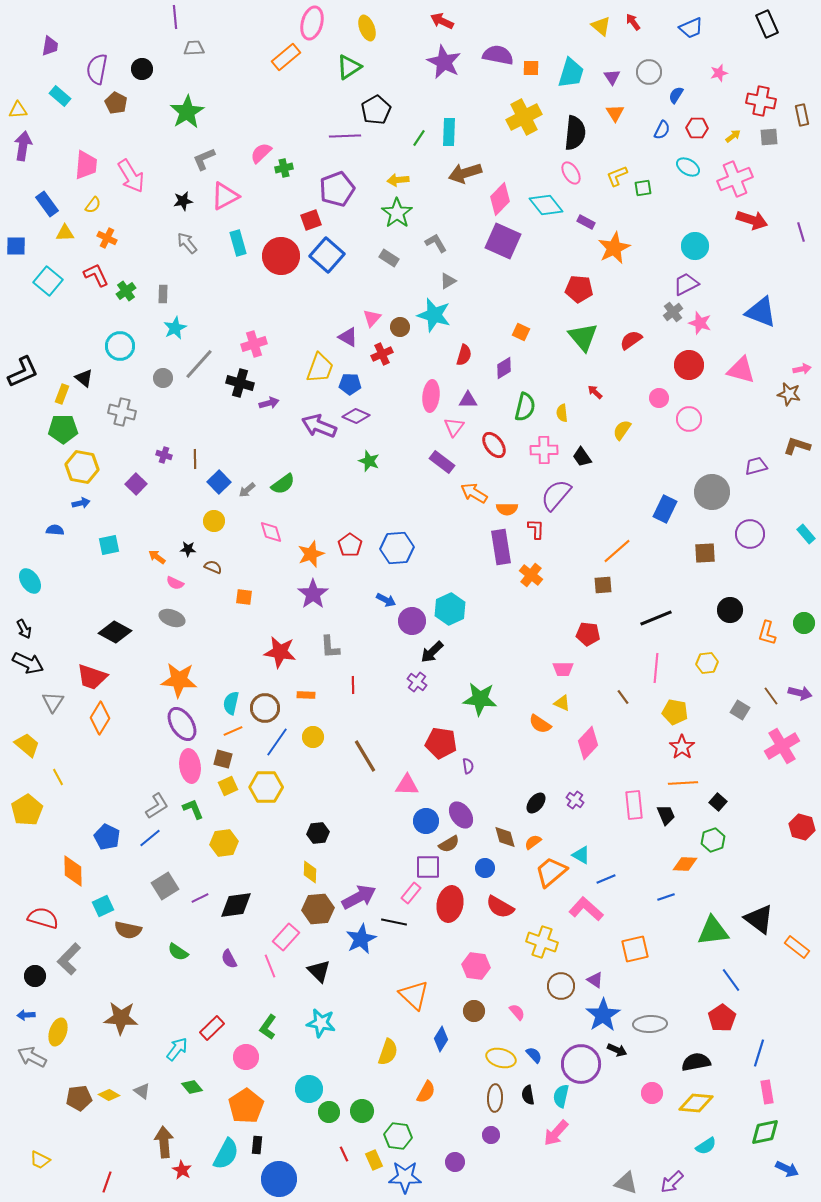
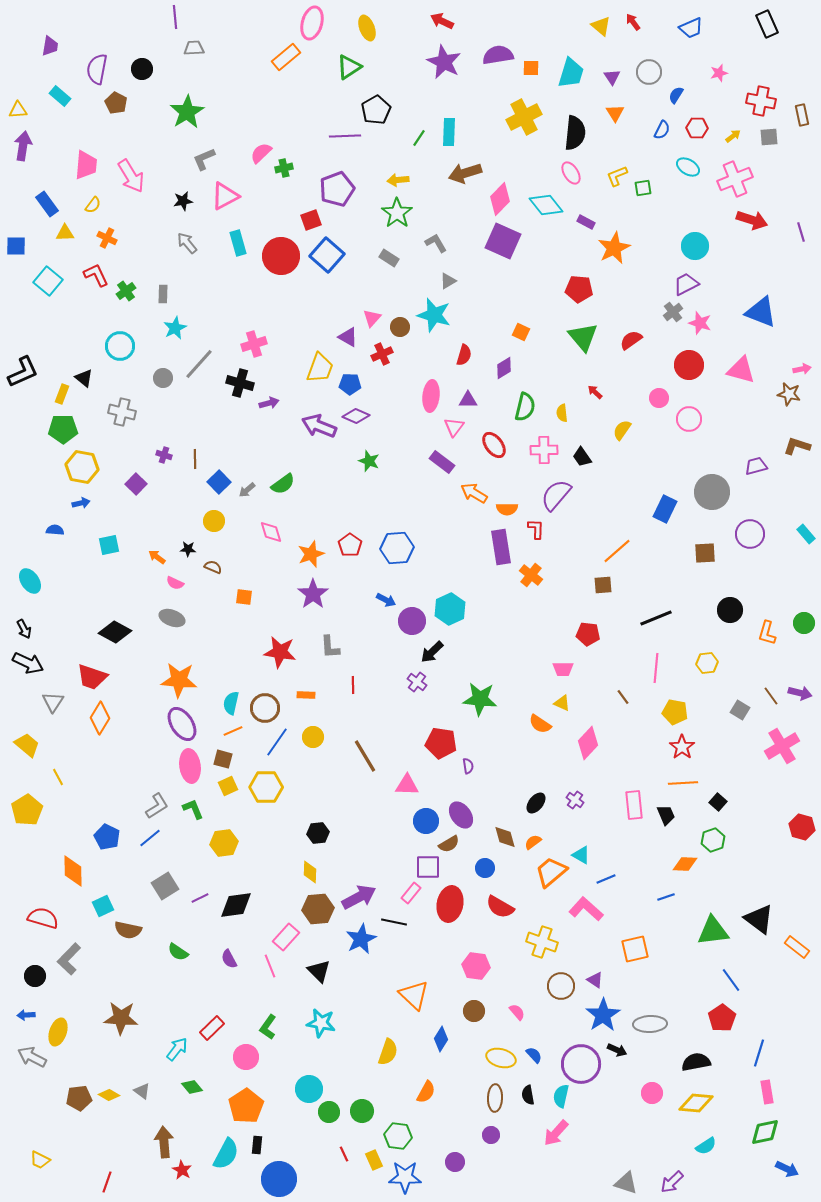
purple semicircle at (498, 55): rotated 20 degrees counterclockwise
